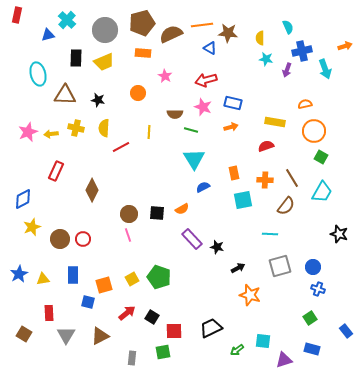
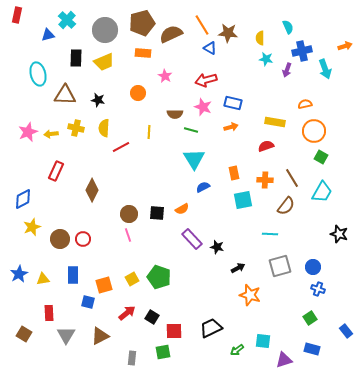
orange line at (202, 25): rotated 65 degrees clockwise
